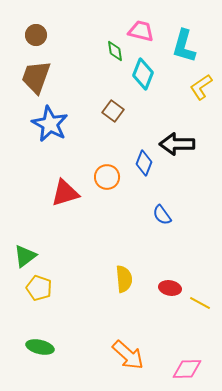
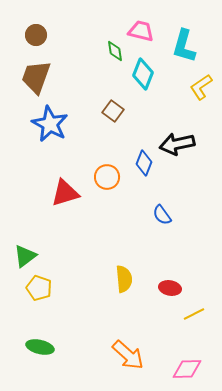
black arrow: rotated 12 degrees counterclockwise
yellow line: moved 6 px left, 11 px down; rotated 55 degrees counterclockwise
